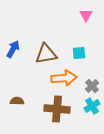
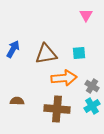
gray cross: rotated 16 degrees counterclockwise
